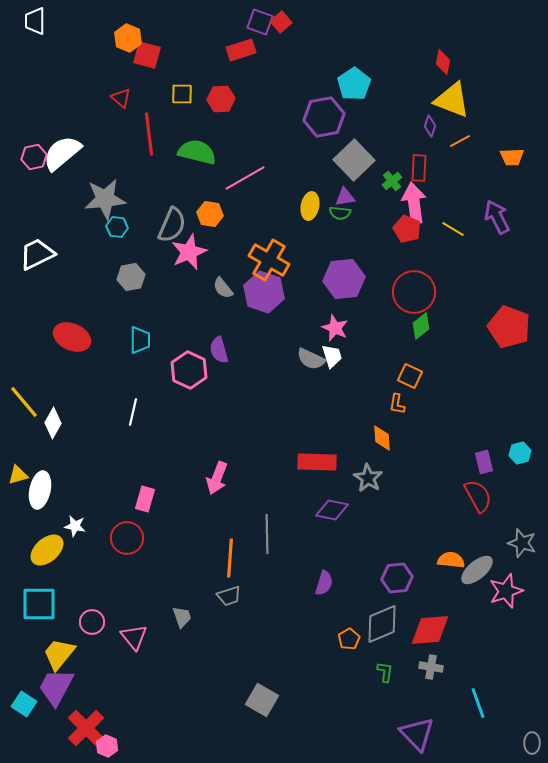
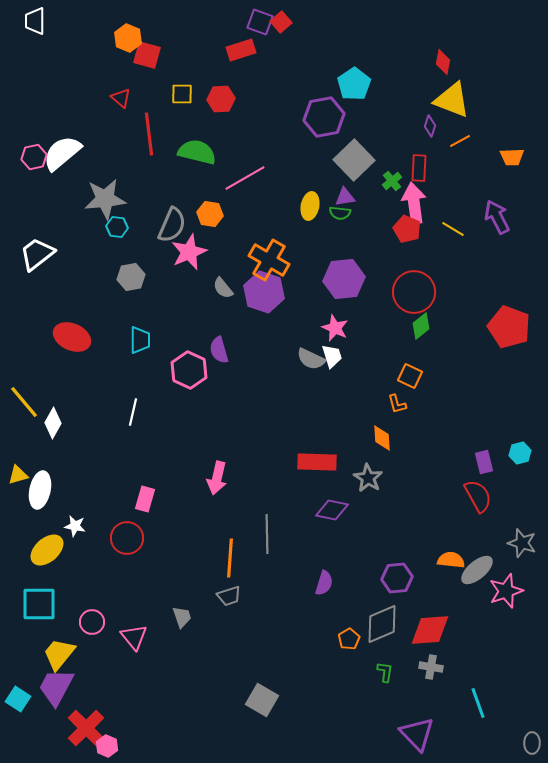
white trapezoid at (37, 254): rotated 12 degrees counterclockwise
orange L-shape at (397, 404): rotated 25 degrees counterclockwise
pink arrow at (217, 478): rotated 8 degrees counterclockwise
cyan square at (24, 704): moved 6 px left, 5 px up
